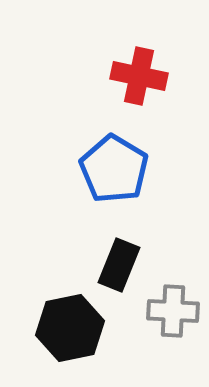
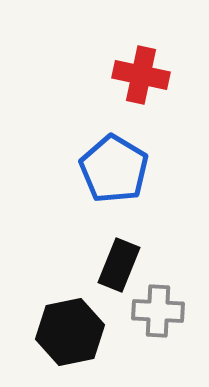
red cross: moved 2 px right, 1 px up
gray cross: moved 15 px left
black hexagon: moved 4 px down
